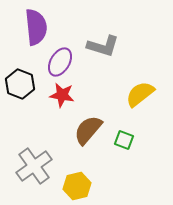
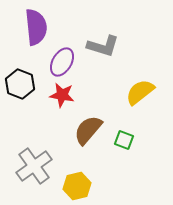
purple ellipse: moved 2 px right
yellow semicircle: moved 2 px up
